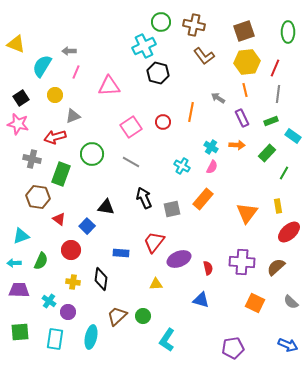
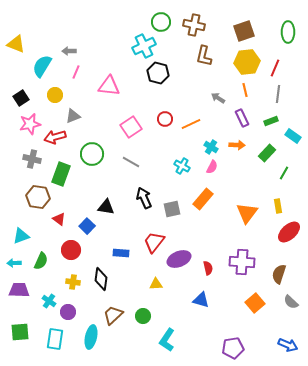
brown L-shape at (204, 56): rotated 50 degrees clockwise
pink triangle at (109, 86): rotated 10 degrees clockwise
orange line at (191, 112): moved 12 px down; rotated 54 degrees clockwise
red circle at (163, 122): moved 2 px right, 3 px up
pink star at (18, 124): moved 12 px right; rotated 25 degrees counterclockwise
brown semicircle at (276, 267): moved 3 px right, 7 px down; rotated 30 degrees counterclockwise
orange square at (255, 303): rotated 24 degrees clockwise
brown trapezoid at (117, 316): moved 4 px left, 1 px up
